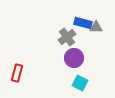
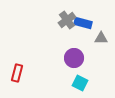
gray triangle: moved 5 px right, 11 px down
gray cross: moved 17 px up
